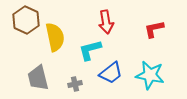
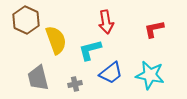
yellow semicircle: moved 1 px right, 3 px down; rotated 8 degrees counterclockwise
